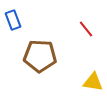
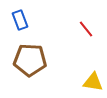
blue rectangle: moved 7 px right
brown pentagon: moved 10 px left, 4 px down
